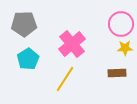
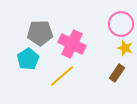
gray pentagon: moved 16 px right, 9 px down
pink cross: rotated 24 degrees counterclockwise
yellow star: rotated 21 degrees clockwise
brown rectangle: rotated 54 degrees counterclockwise
yellow line: moved 3 px left, 3 px up; rotated 16 degrees clockwise
